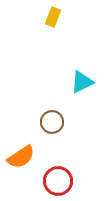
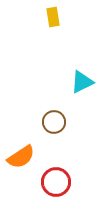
yellow rectangle: rotated 30 degrees counterclockwise
brown circle: moved 2 px right
red circle: moved 2 px left, 1 px down
